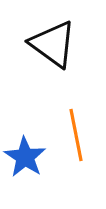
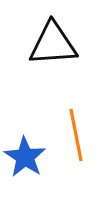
black triangle: rotated 40 degrees counterclockwise
